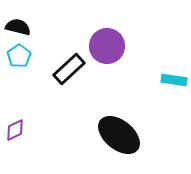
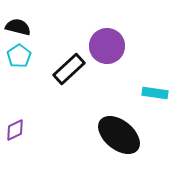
cyan rectangle: moved 19 px left, 13 px down
